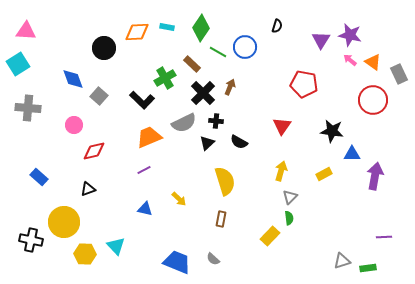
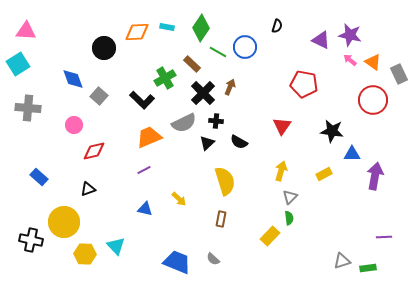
purple triangle at (321, 40): rotated 36 degrees counterclockwise
